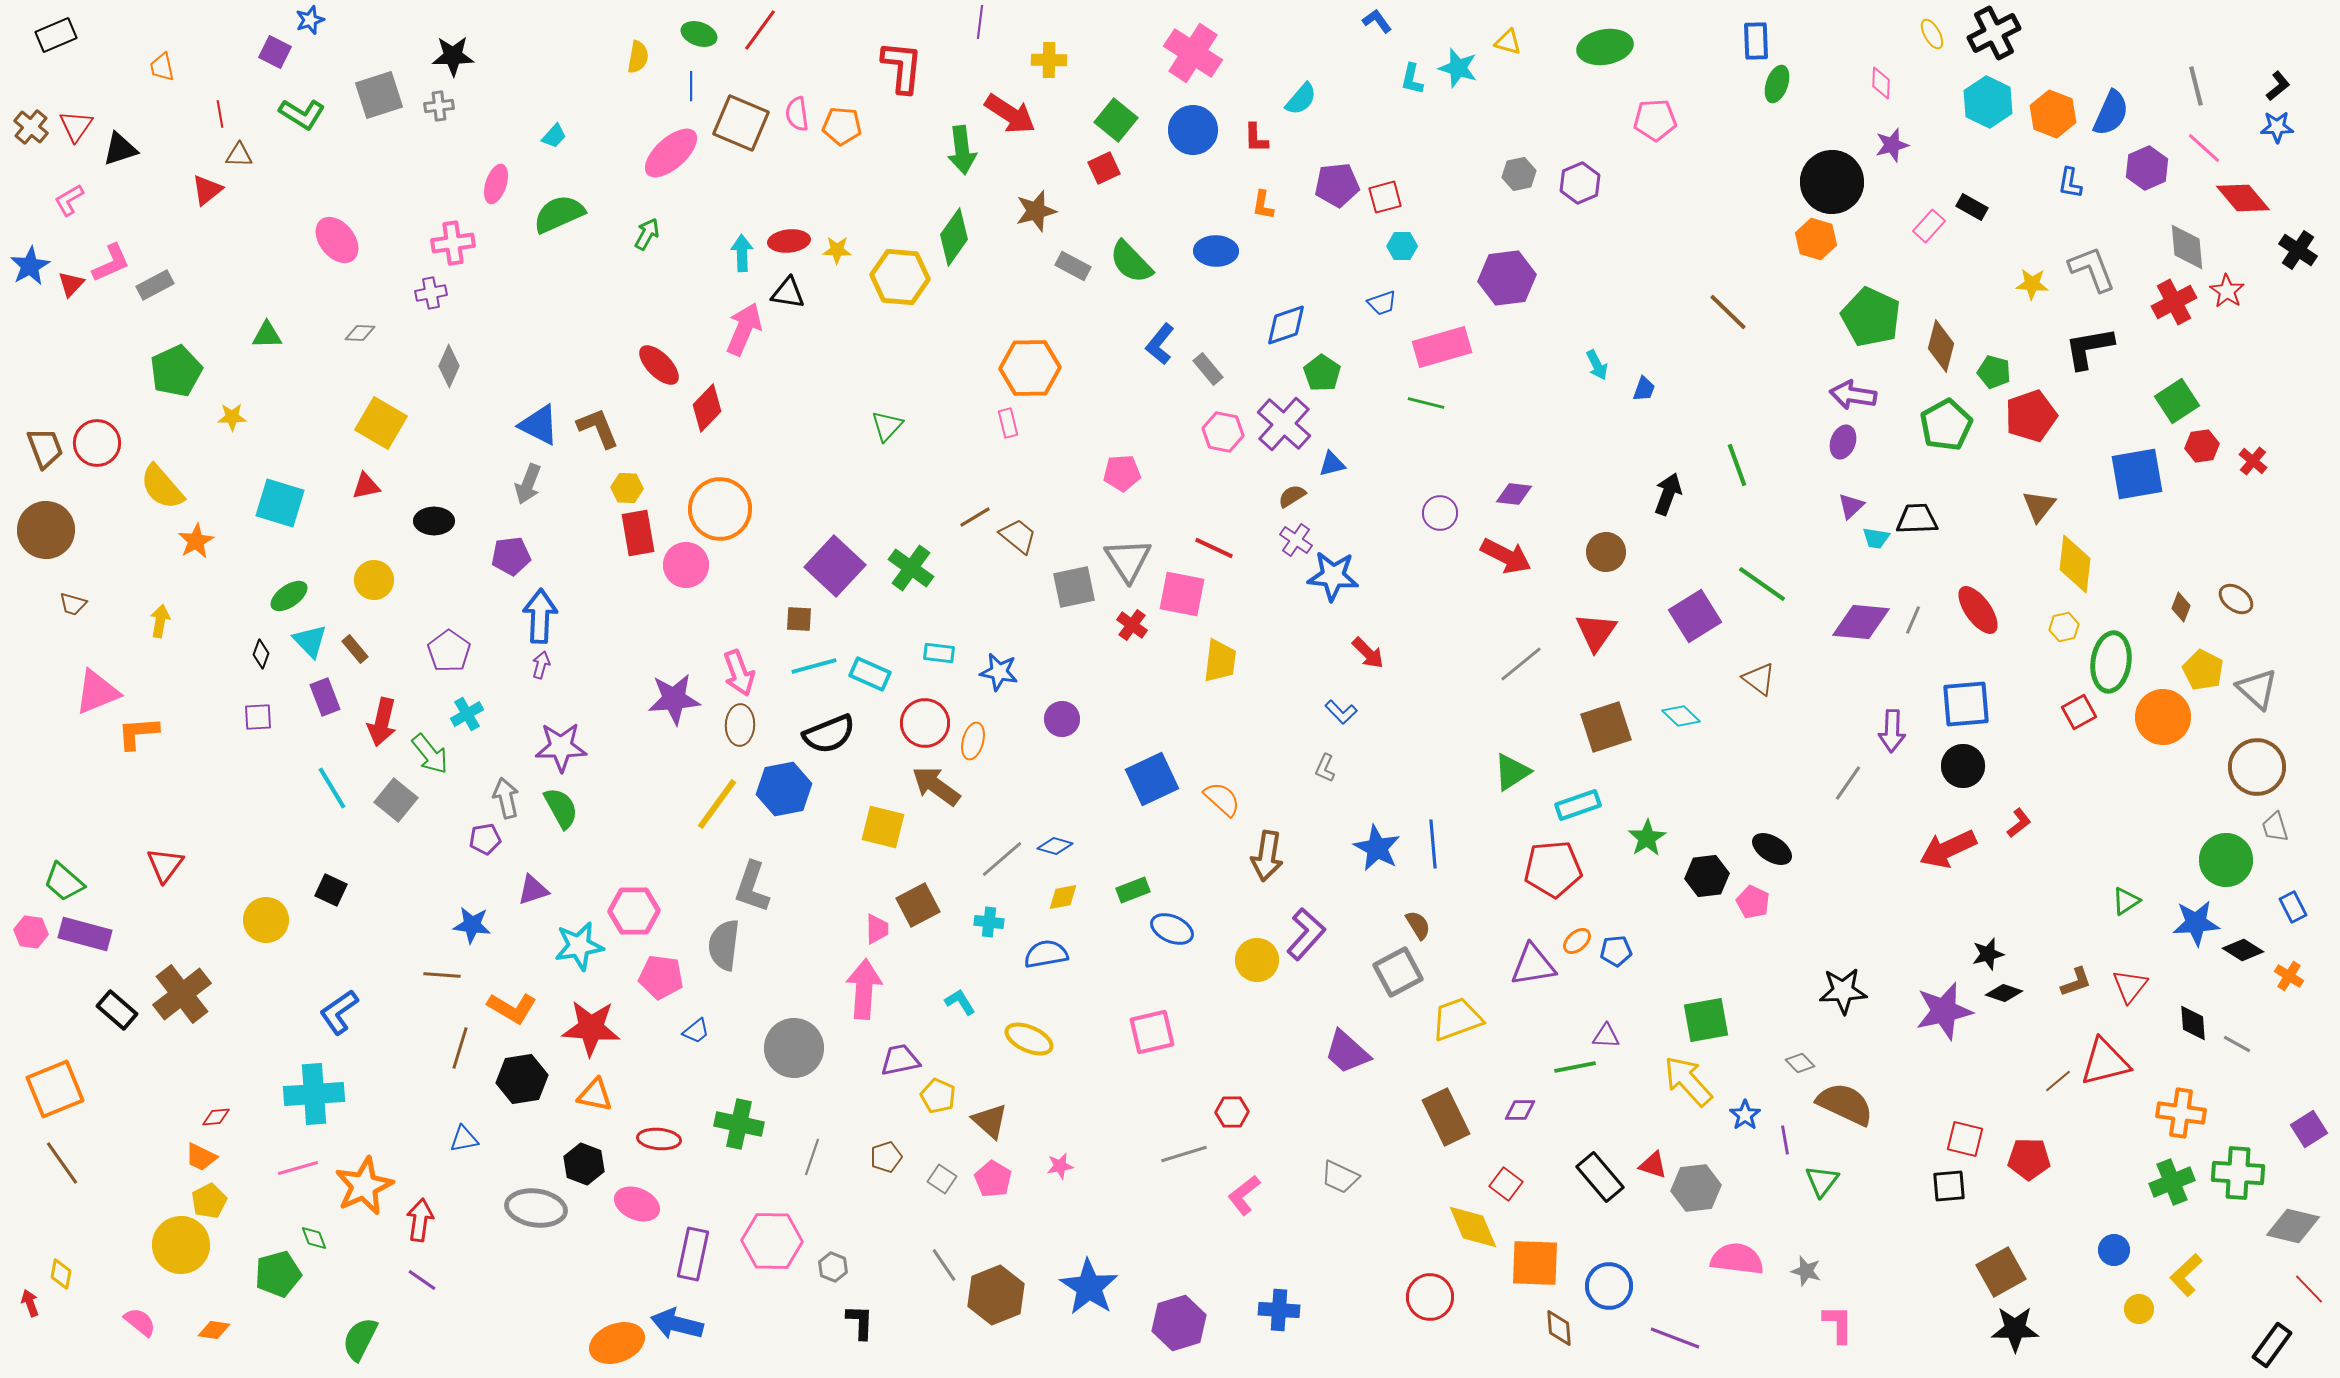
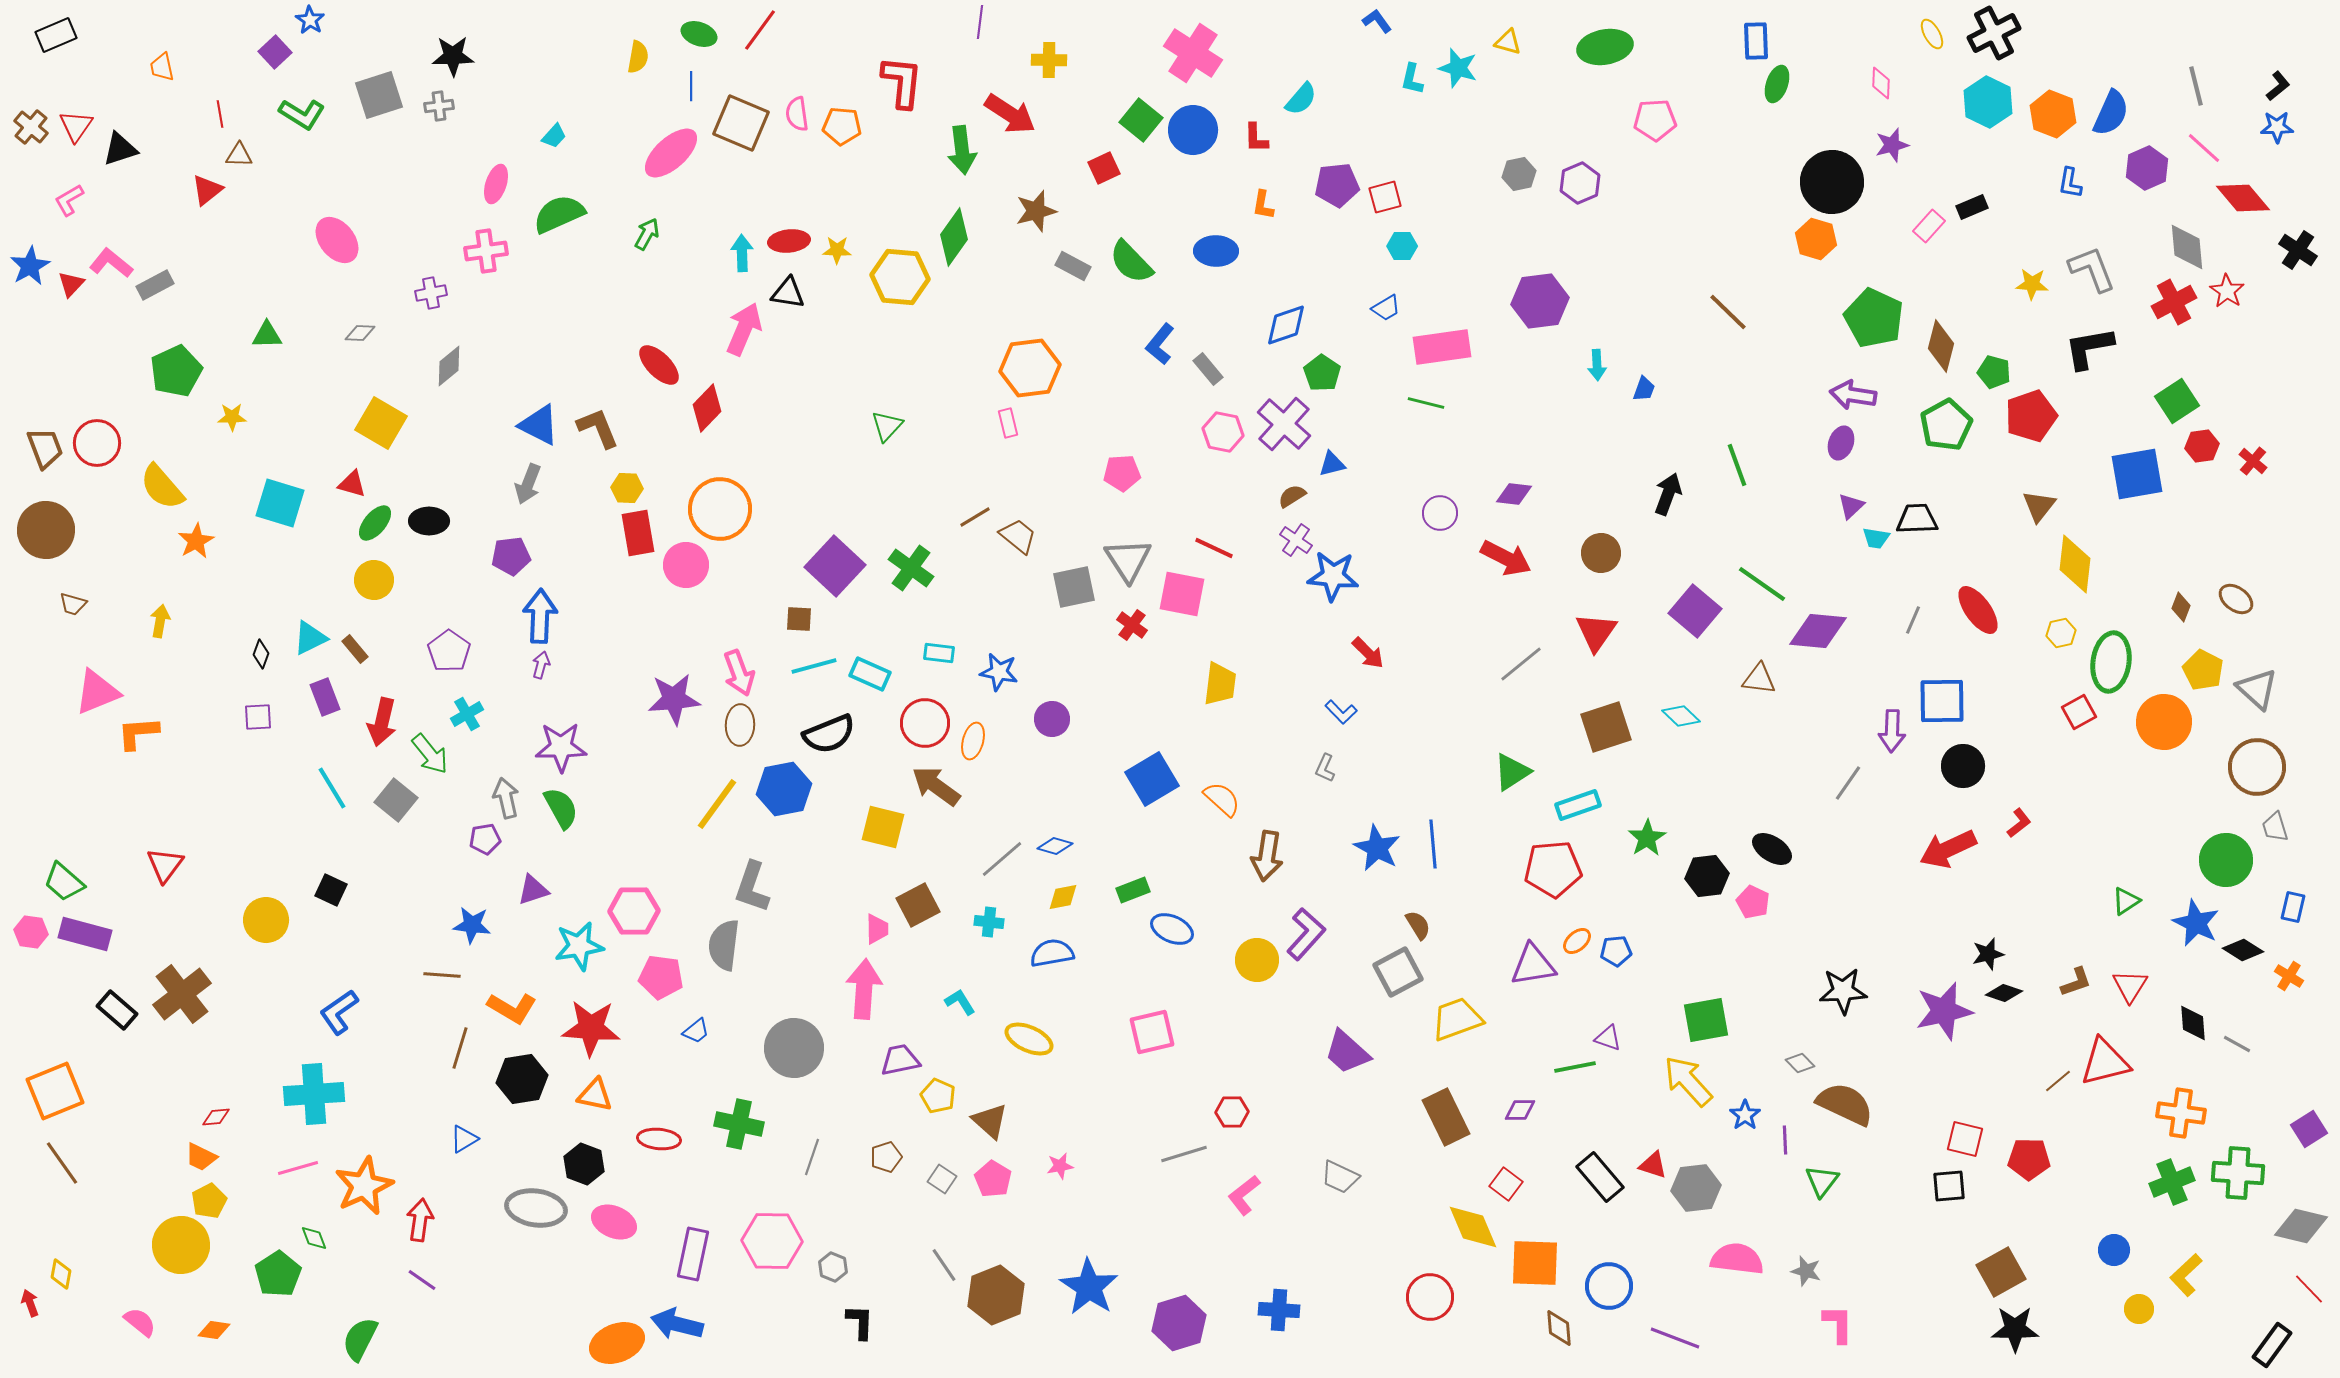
blue star at (310, 20): rotated 20 degrees counterclockwise
purple square at (275, 52): rotated 20 degrees clockwise
red L-shape at (902, 67): moved 15 px down
green square at (1116, 120): moved 25 px right
black rectangle at (1972, 207): rotated 52 degrees counterclockwise
pink cross at (453, 243): moved 33 px right, 8 px down
pink L-shape at (111, 263): rotated 117 degrees counterclockwise
purple hexagon at (1507, 278): moved 33 px right, 23 px down
blue trapezoid at (1382, 303): moved 4 px right, 5 px down; rotated 12 degrees counterclockwise
green pentagon at (1871, 317): moved 3 px right, 1 px down
pink rectangle at (1442, 347): rotated 8 degrees clockwise
cyan arrow at (1597, 365): rotated 24 degrees clockwise
gray diamond at (449, 366): rotated 27 degrees clockwise
orange hexagon at (1030, 368): rotated 6 degrees counterclockwise
purple ellipse at (1843, 442): moved 2 px left, 1 px down
red triangle at (366, 486): moved 14 px left, 2 px up; rotated 28 degrees clockwise
black ellipse at (434, 521): moved 5 px left
brown circle at (1606, 552): moved 5 px left, 1 px down
red arrow at (1506, 556): moved 2 px down
green ellipse at (289, 596): moved 86 px right, 73 px up; rotated 15 degrees counterclockwise
purple square at (1695, 616): moved 5 px up; rotated 18 degrees counterclockwise
purple diamond at (1861, 622): moved 43 px left, 9 px down
yellow hexagon at (2064, 627): moved 3 px left, 6 px down
cyan triangle at (310, 641): moved 3 px up; rotated 48 degrees clockwise
yellow trapezoid at (1220, 661): moved 23 px down
brown triangle at (1759, 679): rotated 30 degrees counterclockwise
blue square at (1966, 704): moved 24 px left, 3 px up; rotated 4 degrees clockwise
orange circle at (2163, 717): moved 1 px right, 5 px down
purple circle at (1062, 719): moved 10 px left
blue square at (1152, 779): rotated 6 degrees counterclockwise
blue rectangle at (2293, 907): rotated 40 degrees clockwise
blue star at (2196, 923): rotated 30 degrees clockwise
blue semicircle at (1046, 954): moved 6 px right, 1 px up
red triangle at (2130, 986): rotated 6 degrees counterclockwise
purple triangle at (1606, 1036): moved 2 px right, 2 px down; rotated 16 degrees clockwise
orange square at (55, 1089): moved 2 px down
blue triangle at (464, 1139): rotated 20 degrees counterclockwise
purple line at (1785, 1140): rotated 8 degrees clockwise
pink ellipse at (637, 1204): moved 23 px left, 18 px down
gray diamond at (2293, 1226): moved 8 px right
green pentagon at (278, 1274): rotated 18 degrees counterclockwise
